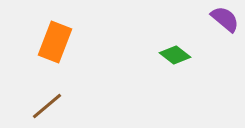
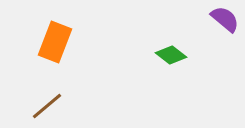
green diamond: moved 4 px left
